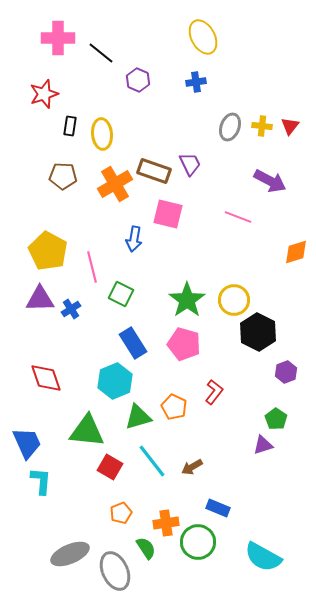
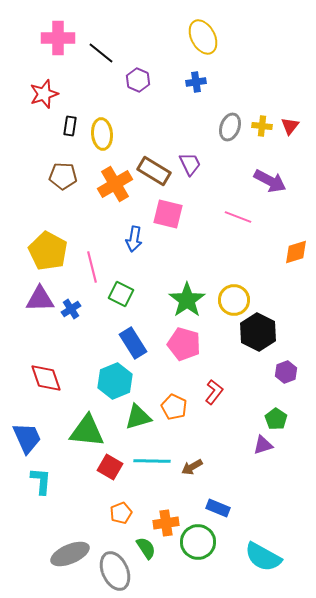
brown rectangle at (154, 171): rotated 12 degrees clockwise
blue trapezoid at (27, 443): moved 5 px up
cyan line at (152, 461): rotated 51 degrees counterclockwise
